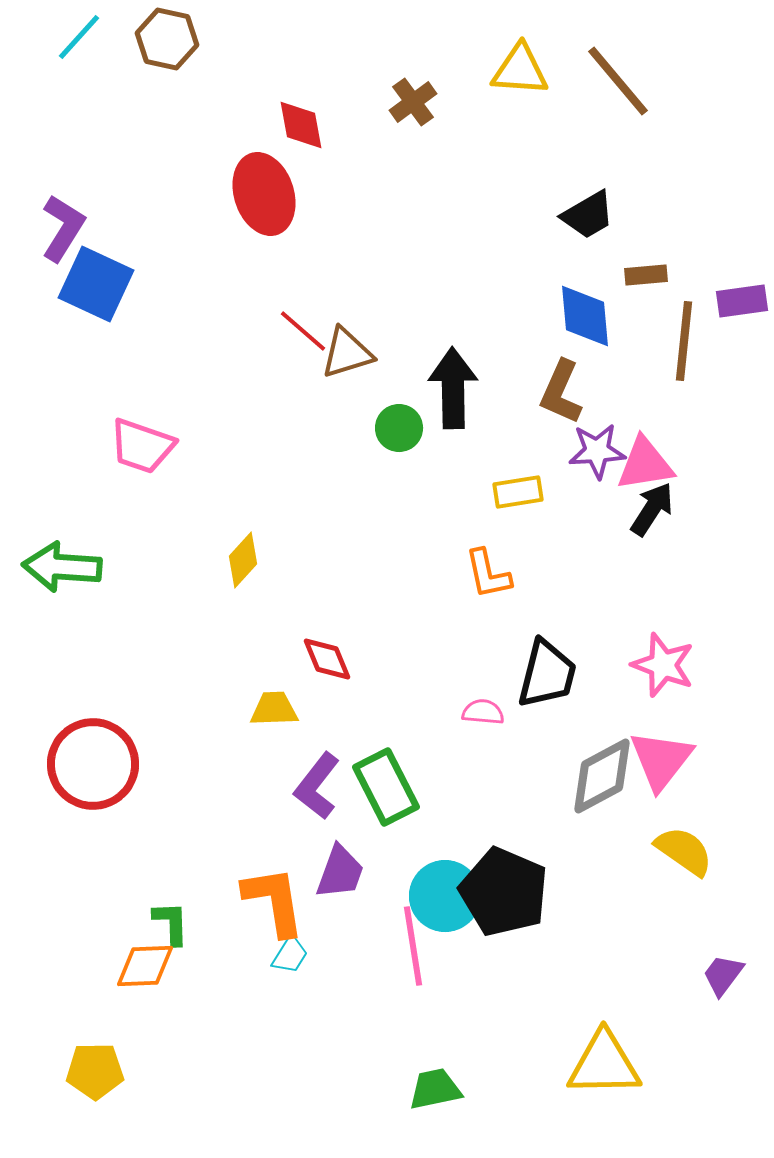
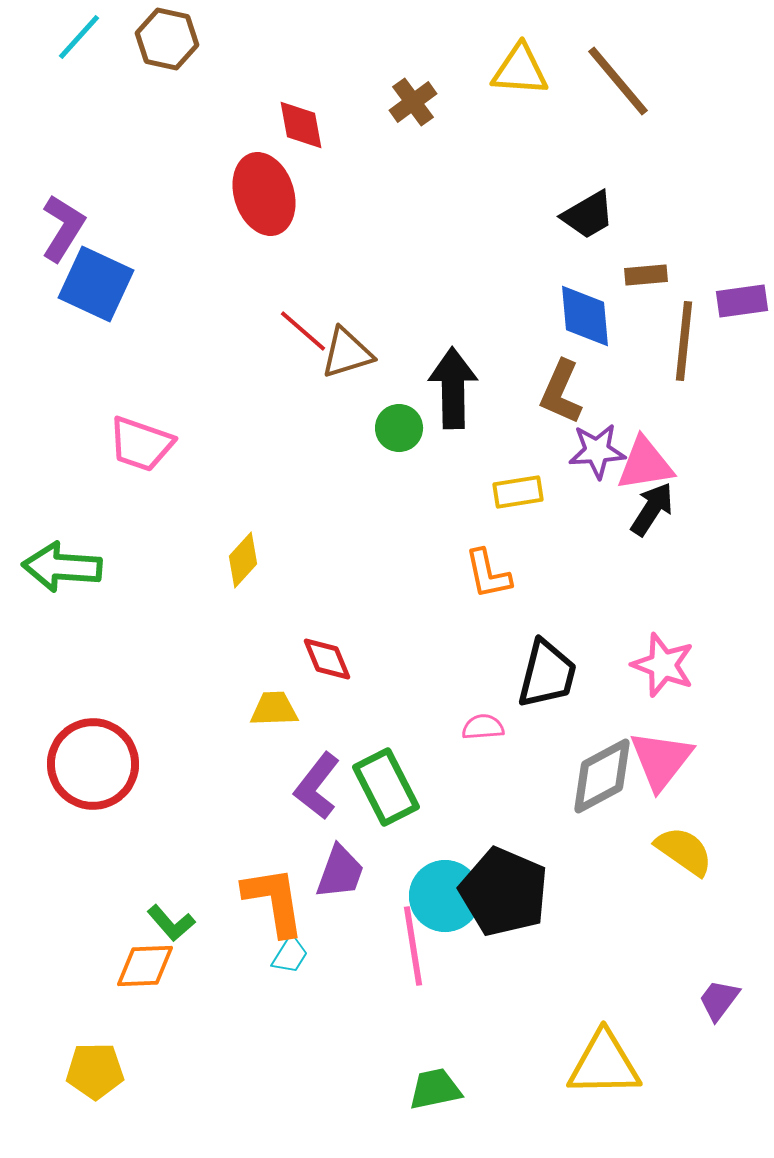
pink trapezoid at (142, 446): moved 1 px left, 2 px up
pink semicircle at (483, 712): moved 15 px down; rotated 9 degrees counterclockwise
green L-shape at (171, 923): rotated 141 degrees clockwise
purple trapezoid at (723, 975): moved 4 px left, 25 px down
